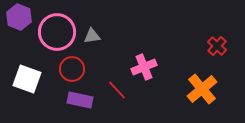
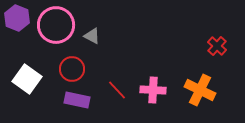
purple hexagon: moved 2 px left, 1 px down
pink circle: moved 1 px left, 7 px up
gray triangle: rotated 36 degrees clockwise
pink cross: moved 9 px right, 23 px down; rotated 25 degrees clockwise
white square: rotated 16 degrees clockwise
orange cross: moved 2 px left, 1 px down; rotated 24 degrees counterclockwise
purple rectangle: moved 3 px left
